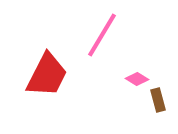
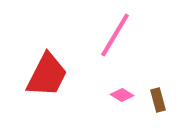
pink line: moved 13 px right
pink diamond: moved 15 px left, 16 px down
